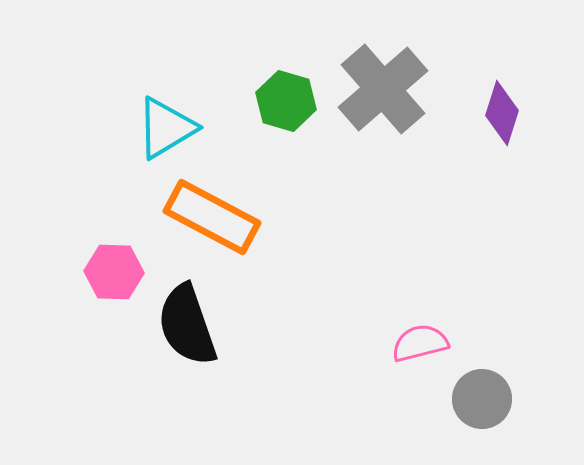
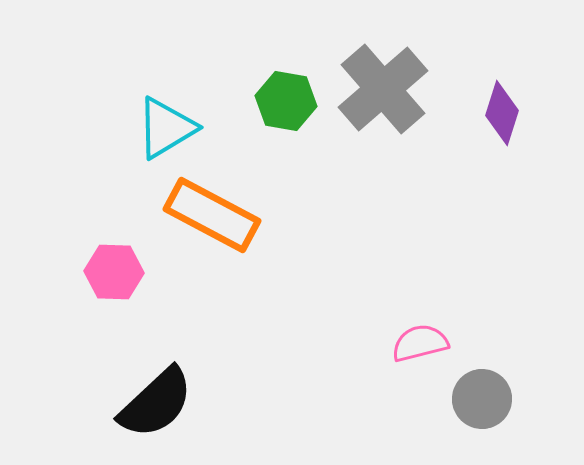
green hexagon: rotated 6 degrees counterclockwise
orange rectangle: moved 2 px up
black semicircle: moved 31 px left, 78 px down; rotated 114 degrees counterclockwise
